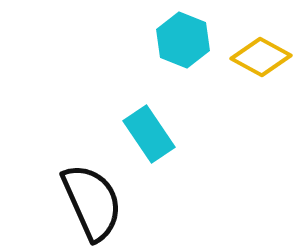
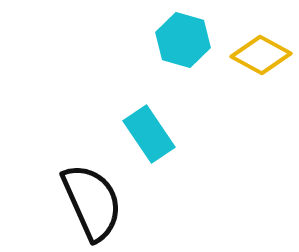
cyan hexagon: rotated 6 degrees counterclockwise
yellow diamond: moved 2 px up
